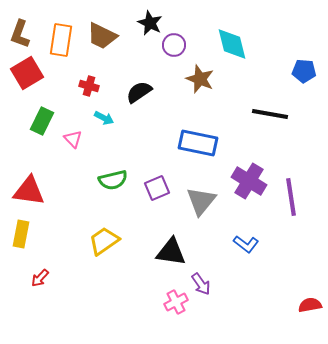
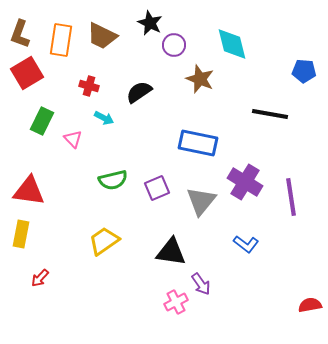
purple cross: moved 4 px left, 1 px down
